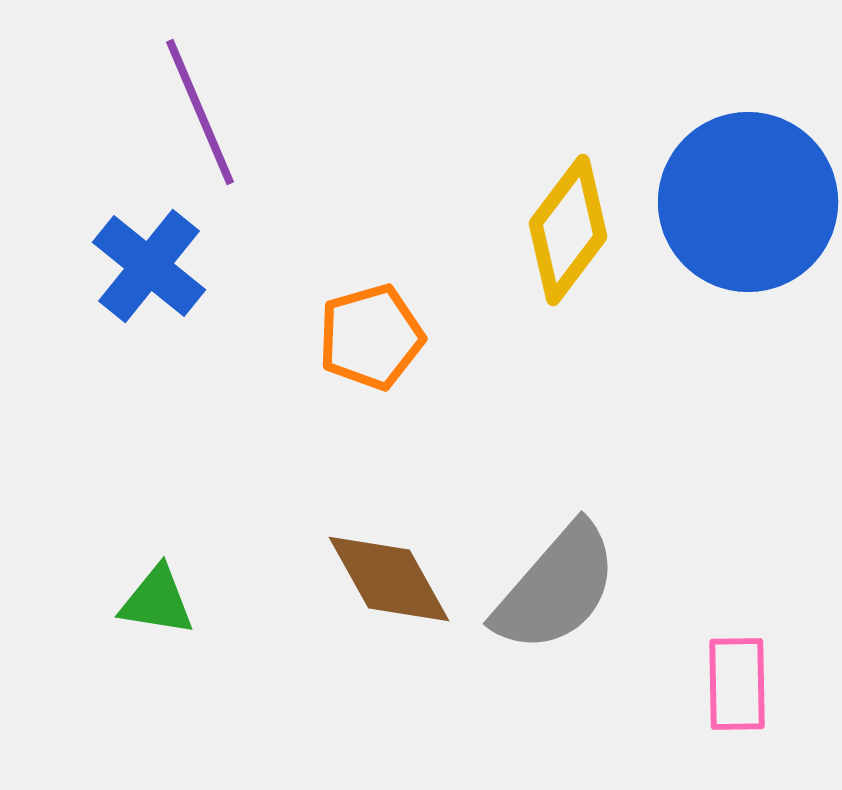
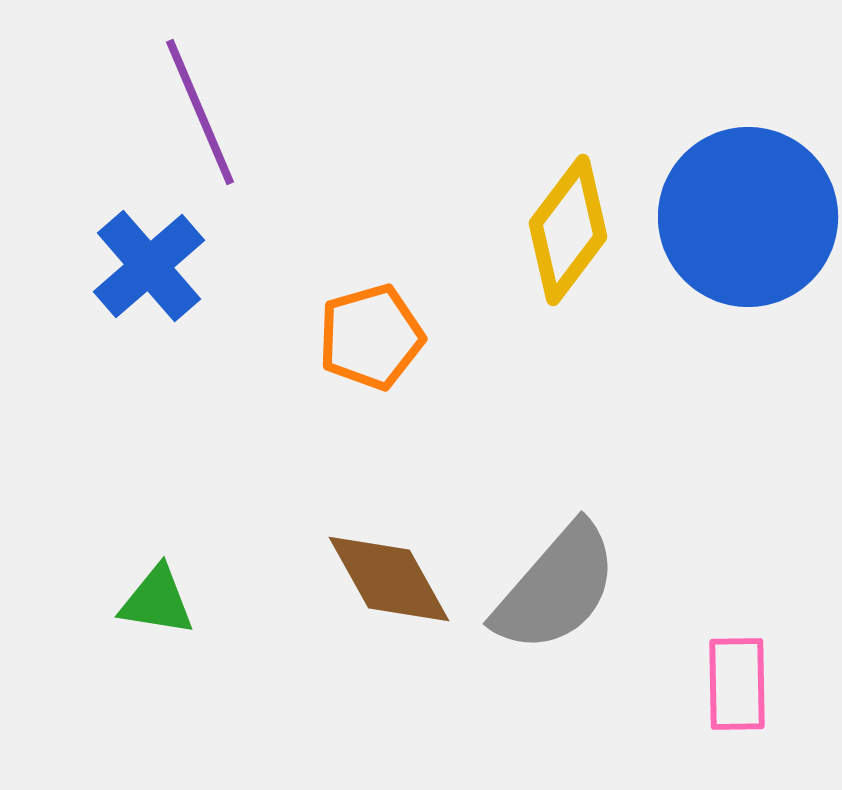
blue circle: moved 15 px down
blue cross: rotated 10 degrees clockwise
